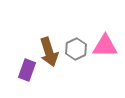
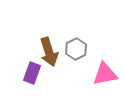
pink triangle: moved 28 px down; rotated 12 degrees counterclockwise
purple rectangle: moved 5 px right, 3 px down
